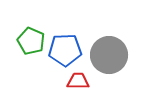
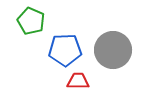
green pentagon: moved 20 px up
gray circle: moved 4 px right, 5 px up
